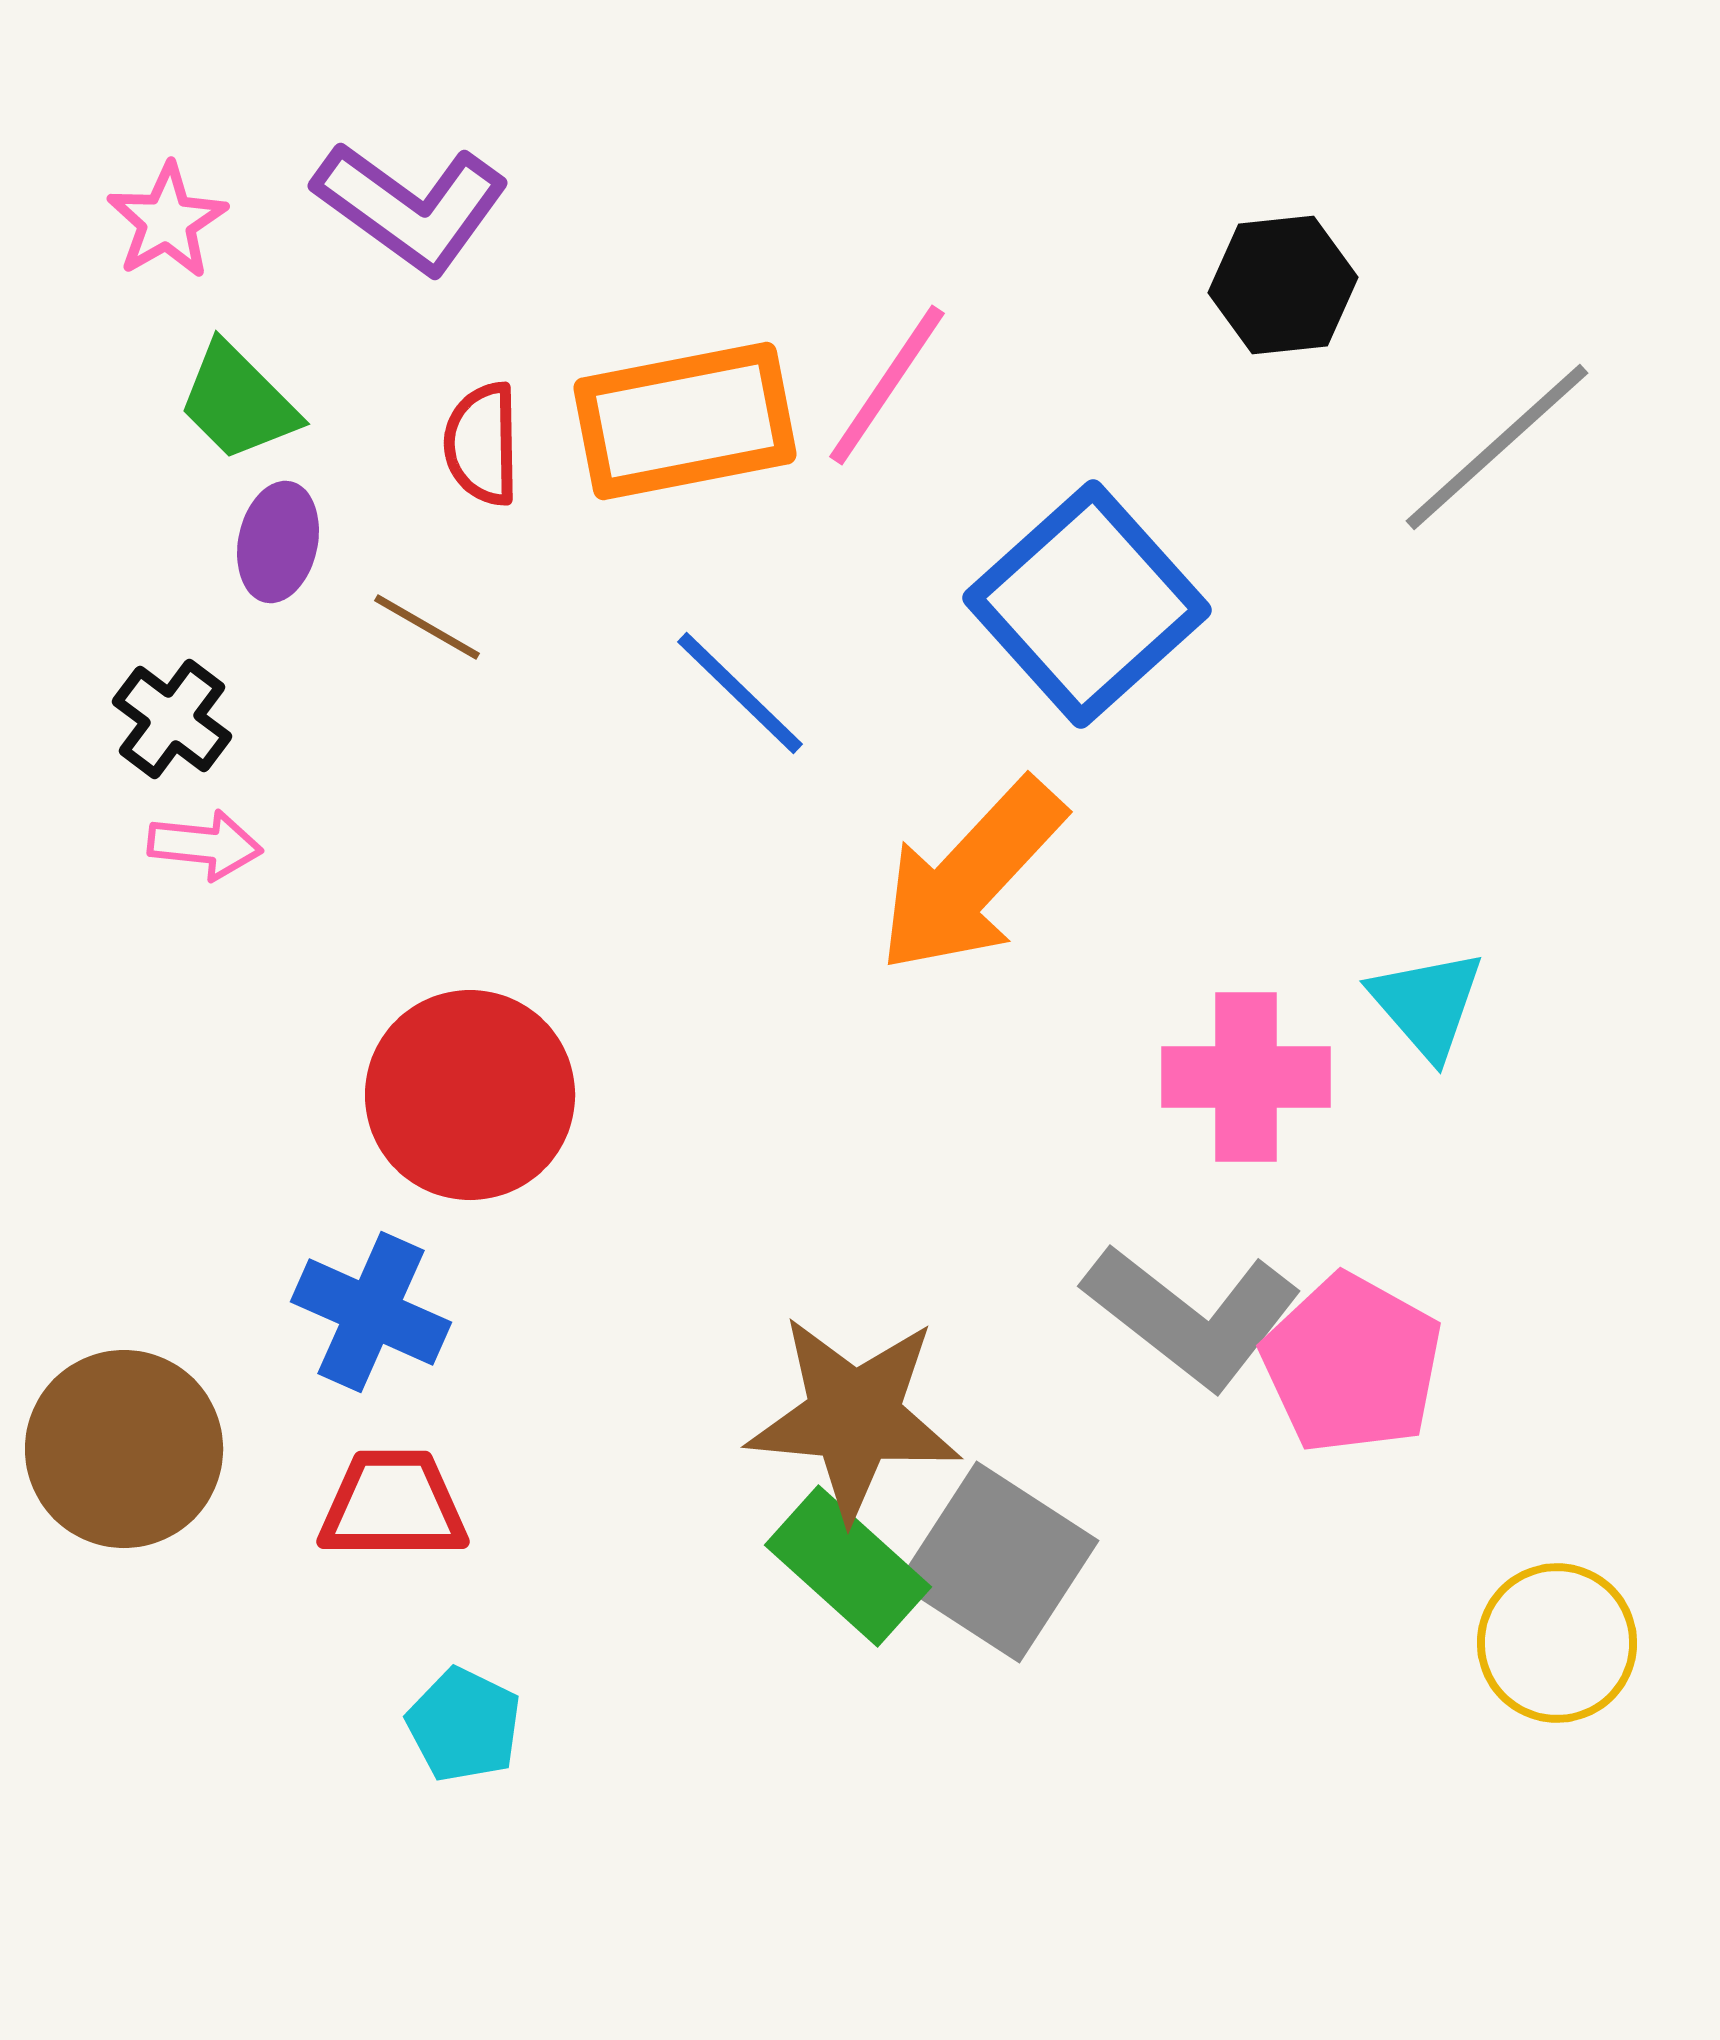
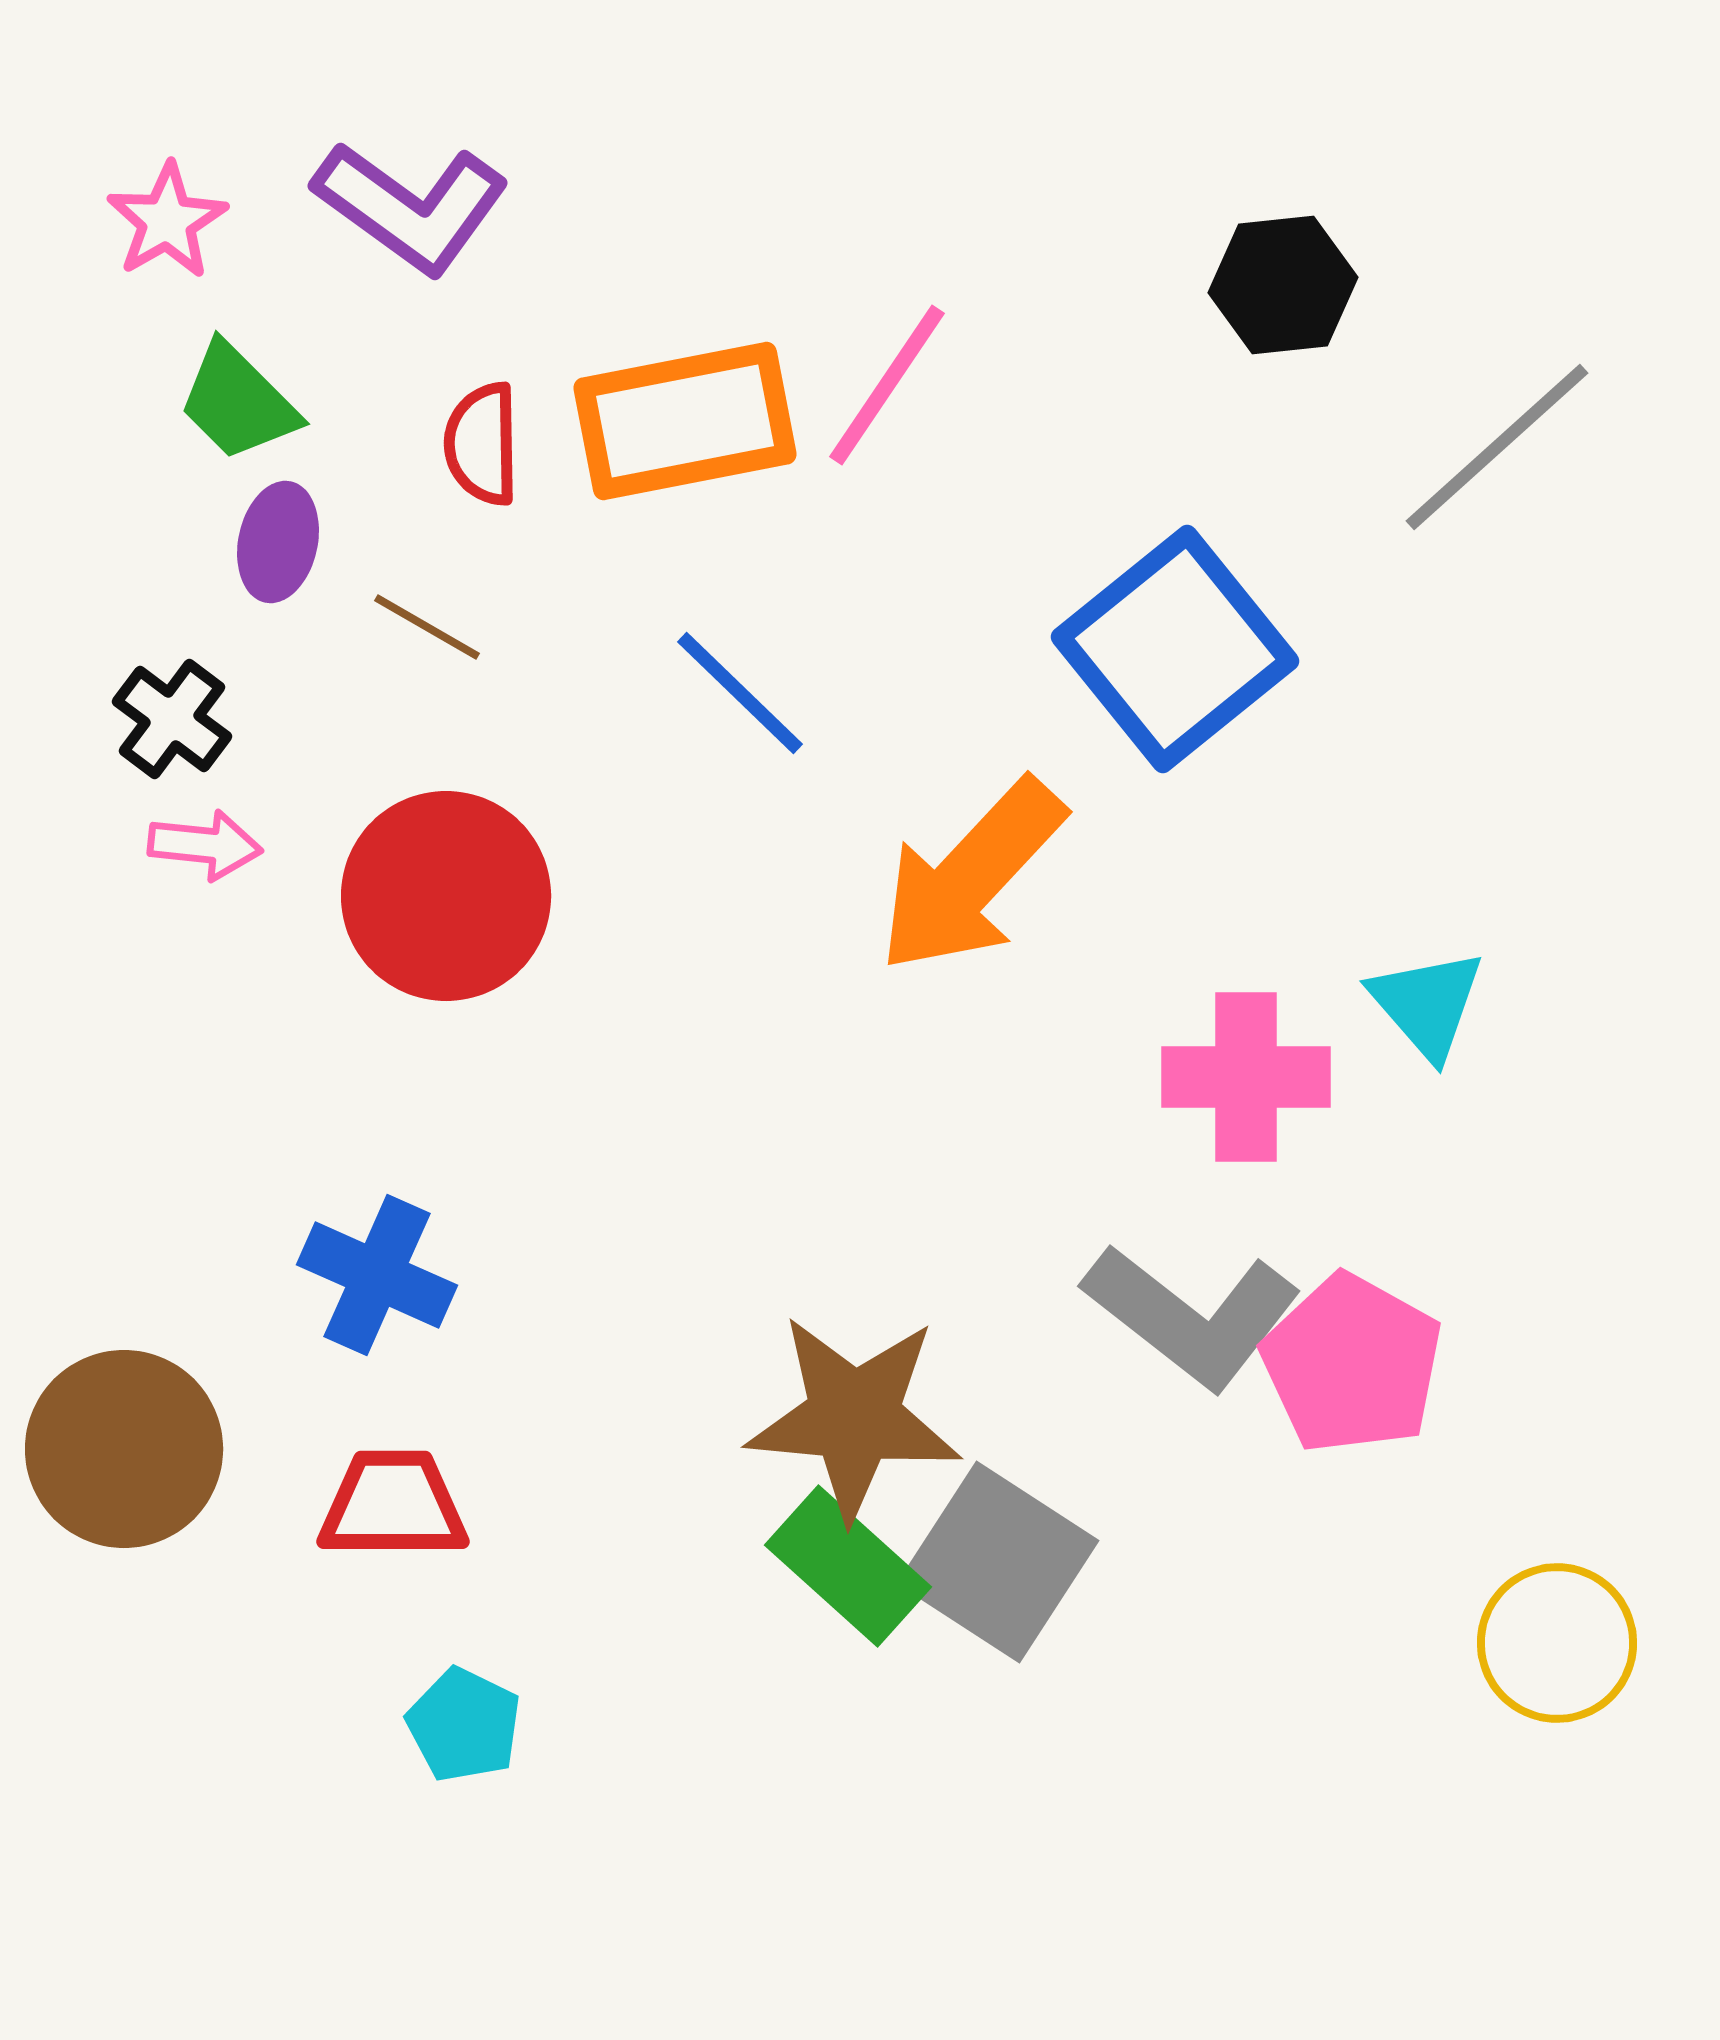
blue square: moved 88 px right, 45 px down; rotated 3 degrees clockwise
red circle: moved 24 px left, 199 px up
blue cross: moved 6 px right, 37 px up
